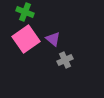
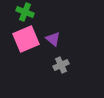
pink square: rotated 12 degrees clockwise
gray cross: moved 4 px left, 5 px down
